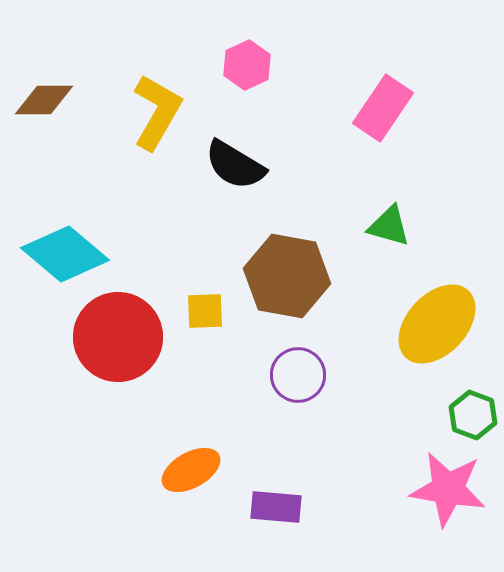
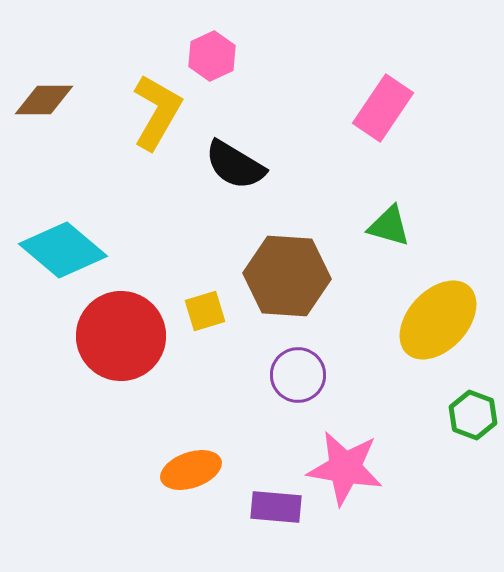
pink hexagon: moved 35 px left, 9 px up
cyan diamond: moved 2 px left, 4 px up
brown hexagon: rotated 6 degrees counterclockwise
yellow square: rotated 15 degrees counterclockwise
yellow ellipse: moved 1 px right, 4 px up
red circle: moved 3 px right, 1 px up
orange ellipse: rotated 10 degrees clockwise
pink star: moved 103 px left, 21 px up
